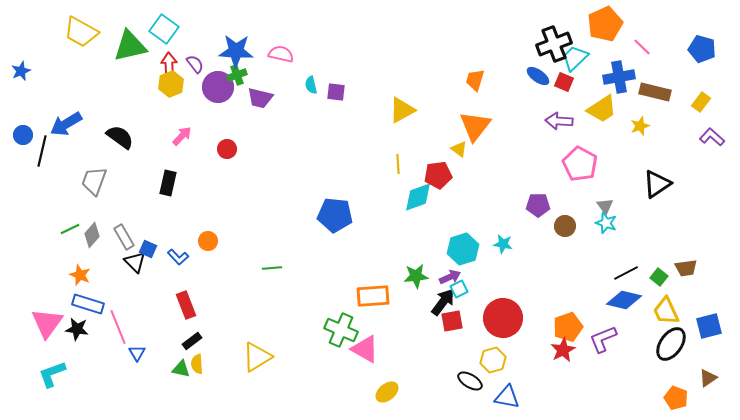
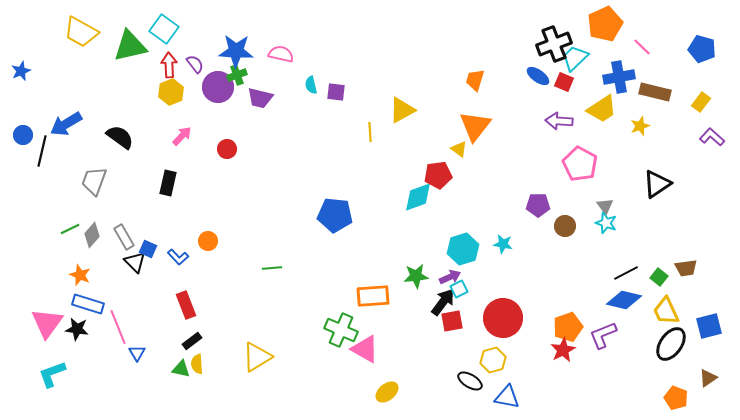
yellow hexagon at (171, 84): moved 8 px down
yellow line at (398, 164): moved 28 px left, 32 px up
purple L-shape at (603, 339): moved 4 px up
